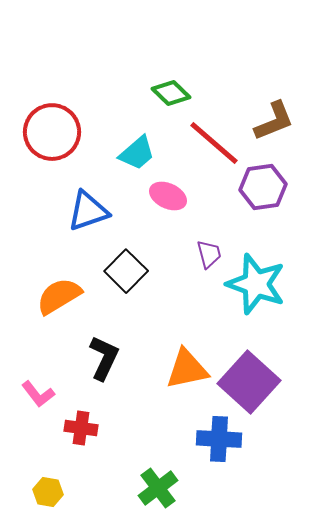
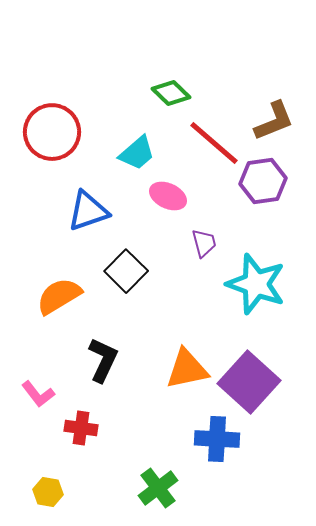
purple hexagon: moved 6 px up
purple trapezoid: moved 5 px left, 11 px up
black L-shape: moved 1 px left, 2 px down
blue cross: moved 2 px left
